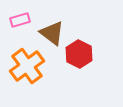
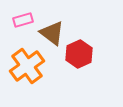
pink rectangle: moved 3 px right
red hexagon: rotated 8 degrees clockwise
